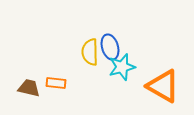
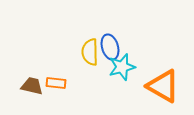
brown trapezoid: moved 3 px right, 2 px up
